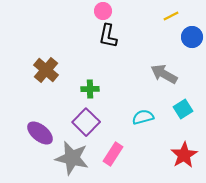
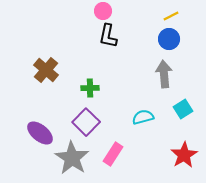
blue circle: moved 23 px left, 2 px down
gray arrow: rotated 56 degrees clockwise
green cross: moved 1 px up
gray star: rotated 20 degrees clockwise
